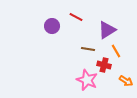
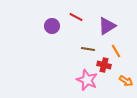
purple triangle: moved 4 px up
